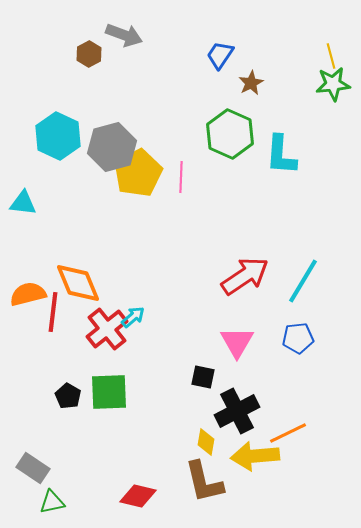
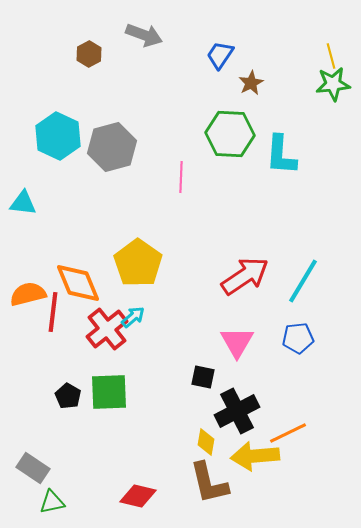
gray arrow: moved 20 px right
green hexagon: rotated 21 degrees counterclockwise
yellow pentagon: moved 90 px down; rotated 9 degrees counterclockwise
brown L-shape: moved 5 px right, 1 px down
